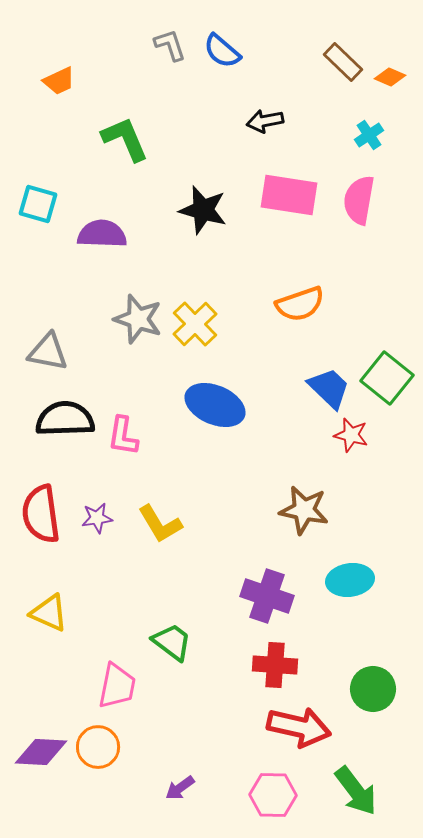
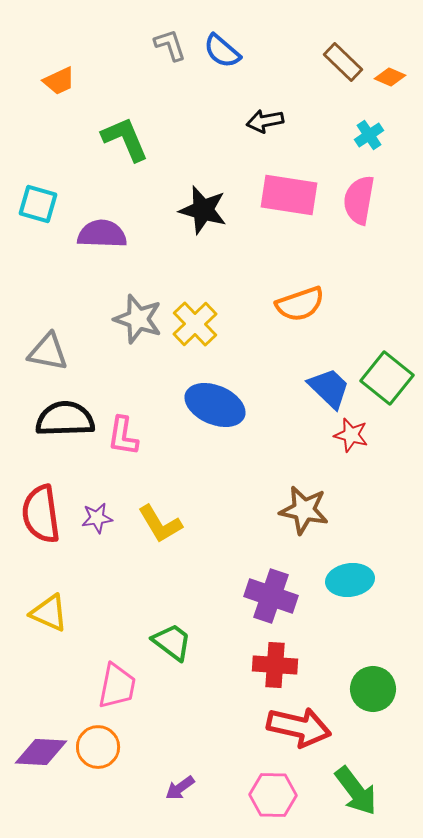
purple cross: moved 4 px right
